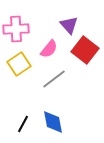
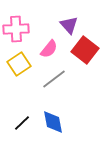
black line: moved 1 px left, 1 px up; rotated 18 degrees clockwise
